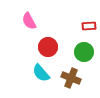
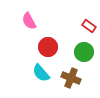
red rectangle: rotated 40 degrees clockwise
